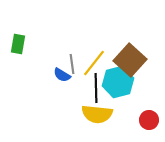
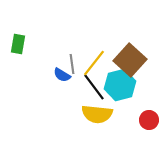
cyan hexagon: moved 2 px right, 3 px down
black line: moved 2 px left, 1 px up; rotated 36 degrees counterclockwise
